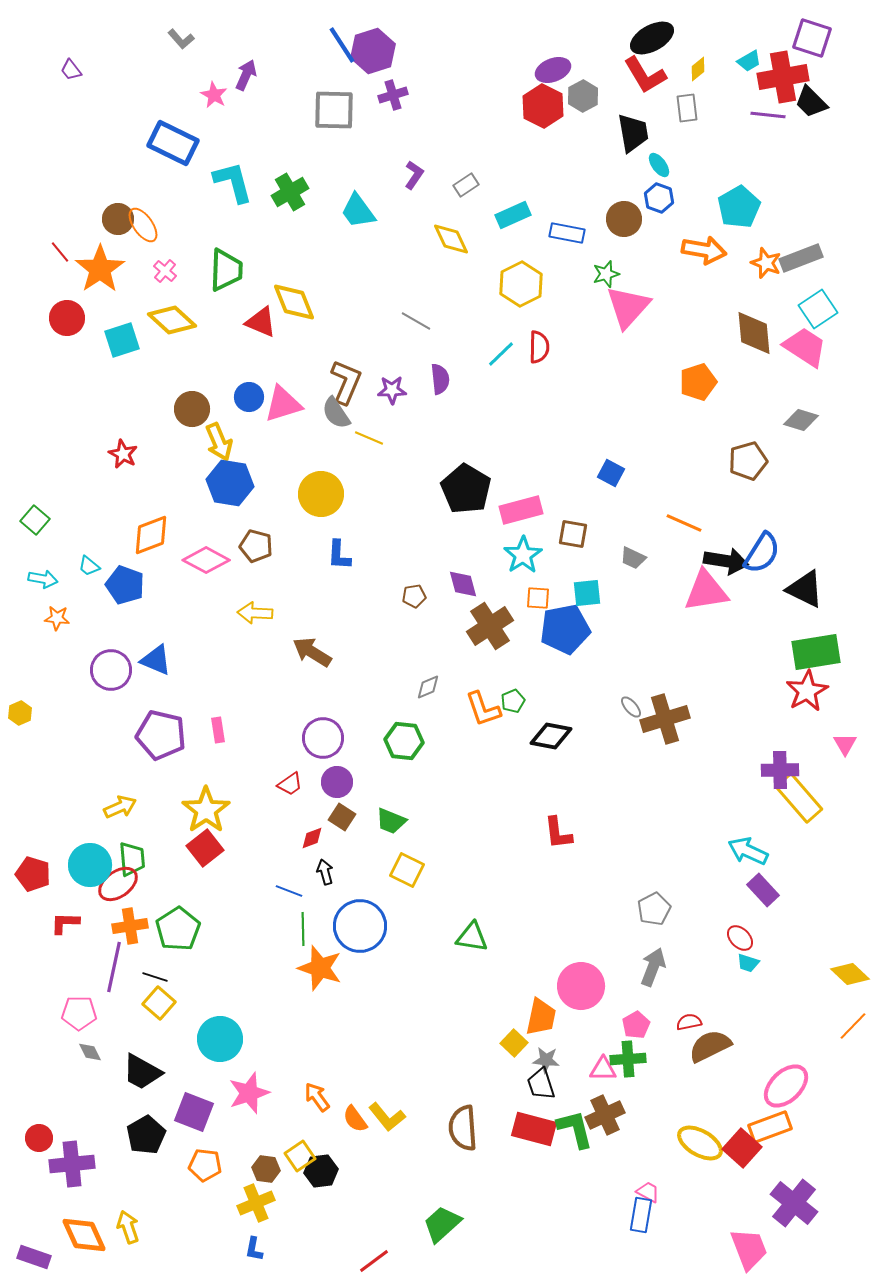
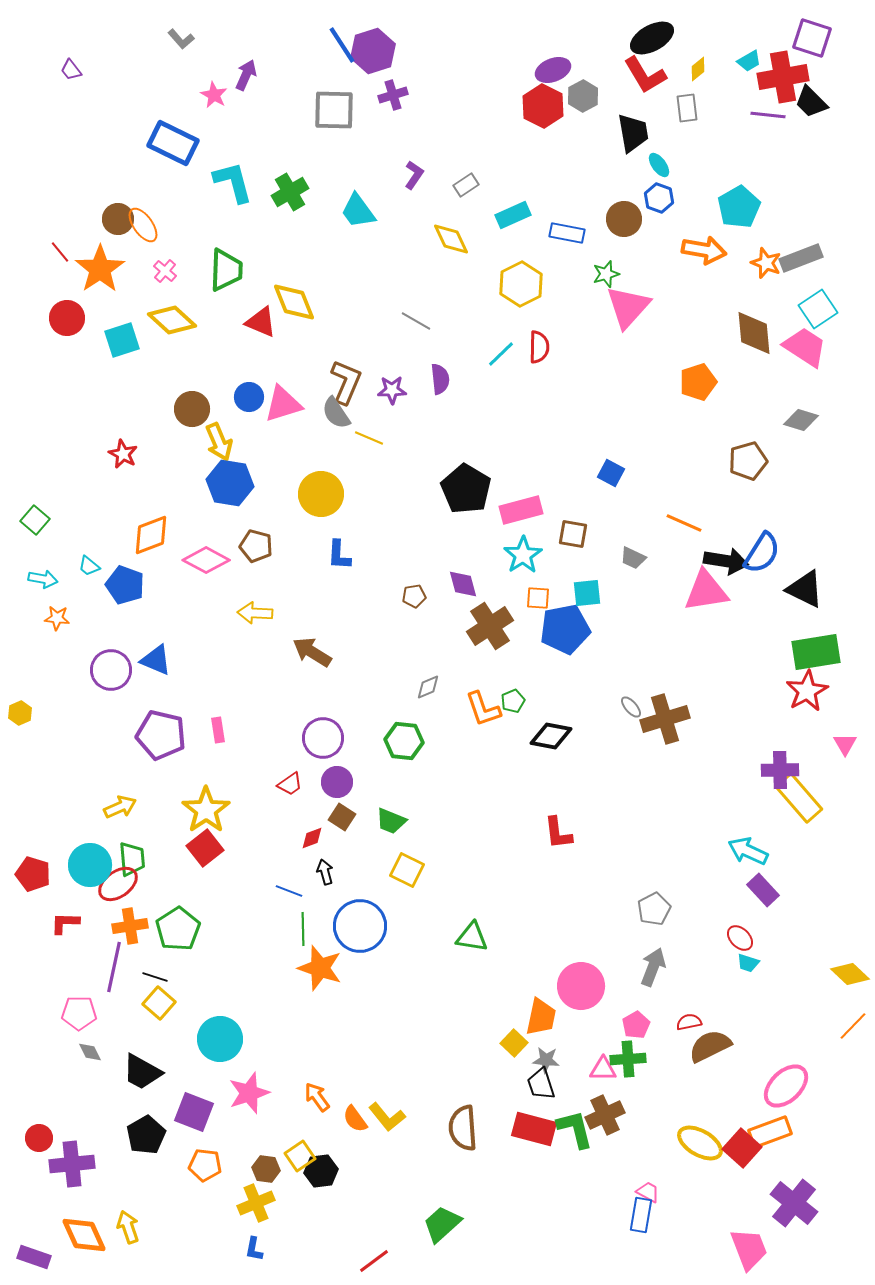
orange rectangle at (770, 1127): moved 5 px down
